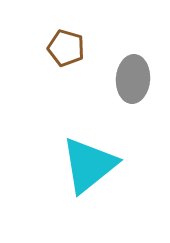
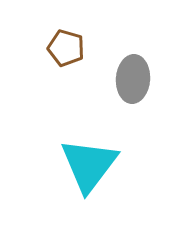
cyan triangle: rotated 14 degrees counterclockwise
